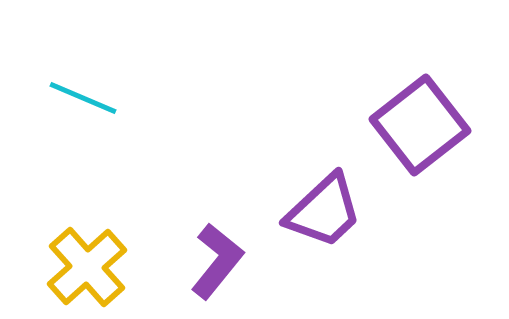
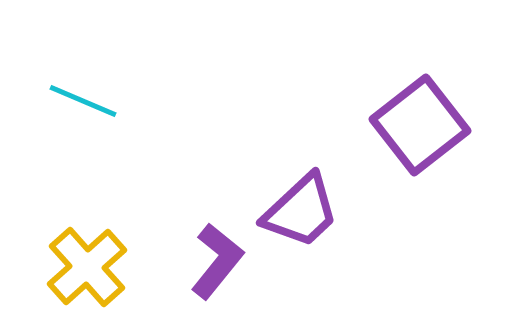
cyan line: moved 3 px down
purple trapezoid: moved 23 px left
